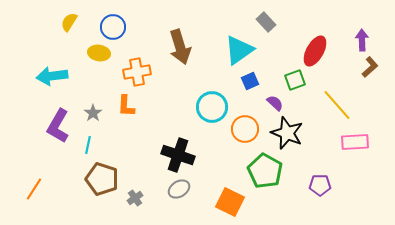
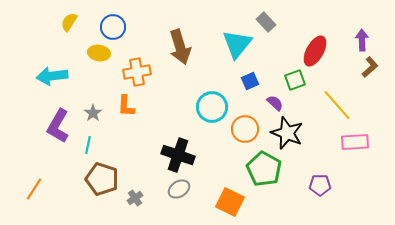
cyan triangle: moved 2 px left, 6 px up; rotated 16 degrees counterclockwise
green pentagon: moved 1 px left, 2 px up
